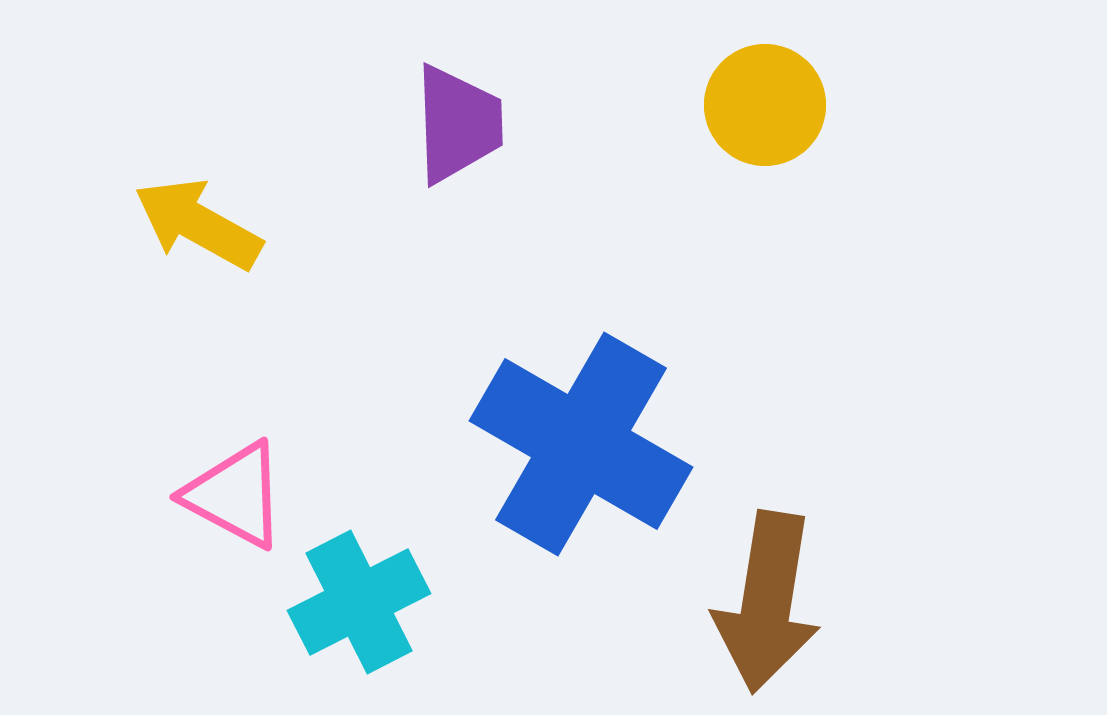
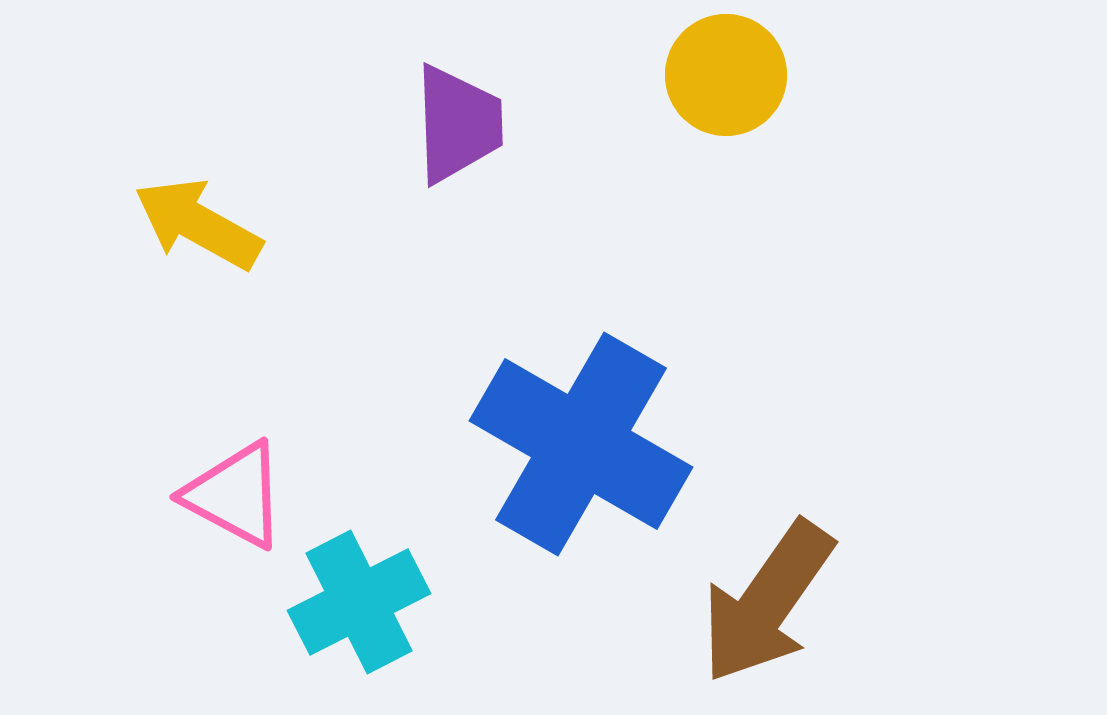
yellow circle: moved 39 px left, 30 px up
brown arrow: rotated 26 degrees clockwise
